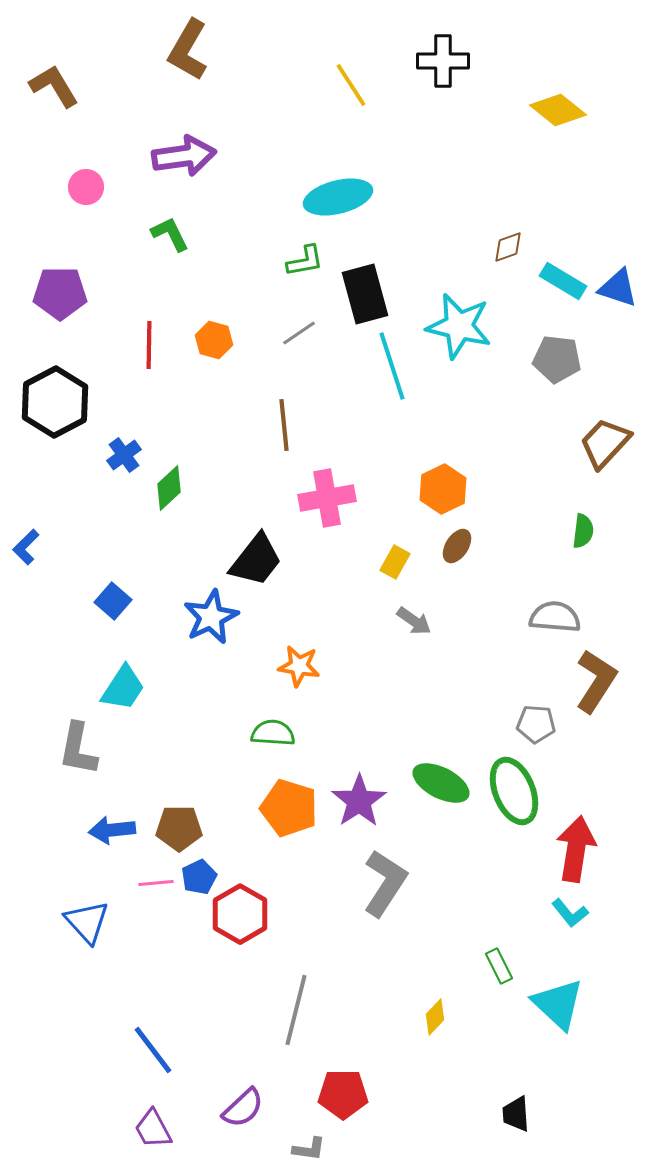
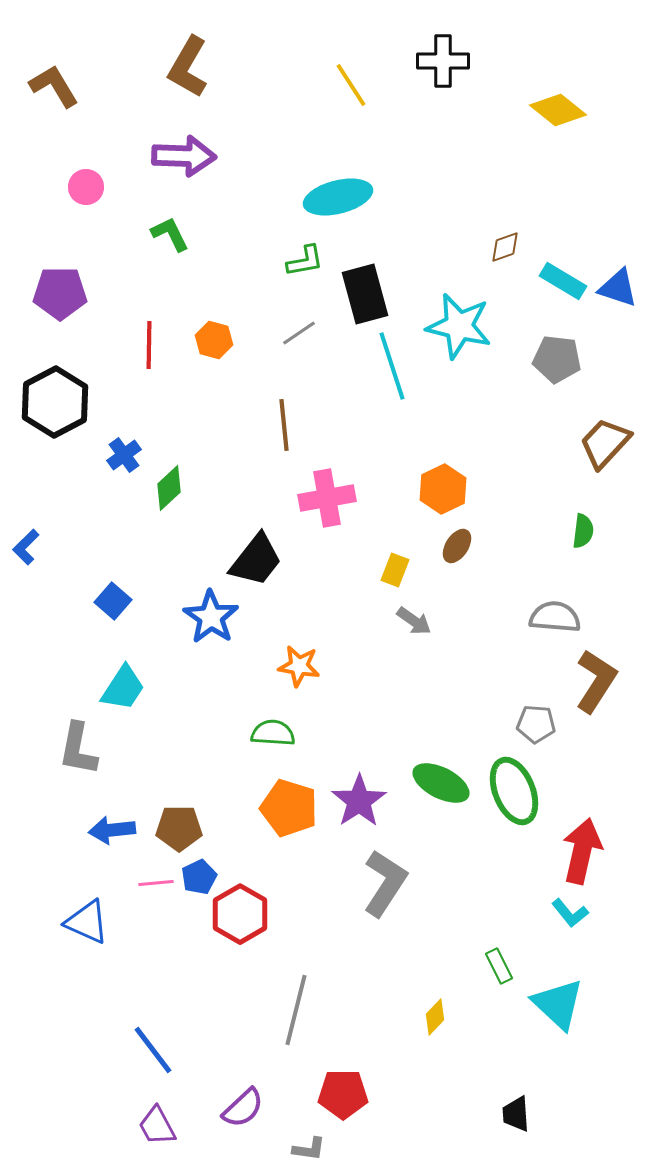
brown L-shape at (188, 50): moved 17 px down
purple arrow at (184, 156): rotated 10 degrees clockwise
brown diamond at (508, 247): moved 3 px left
yellow rectangle at (395, 562): moved 8 px down; rotated 8 degrees counterclockwise
blue star at (211, 617): rotated 12 degrees counterclockwise
red arrow at (576, 849): moved 6 px right, 2 px down; rotated 4 degrees clockwise
blue triangle at (87, 922): rotated 24 degrees counterclockwise
purple trapezoid at (153, 1129): moved 4 px right, 3 px up
